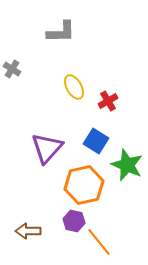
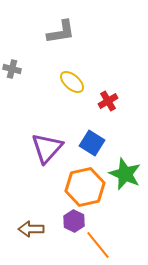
gray L-shape: rotated 8 degrees counterclockwise
gray cross: rotated 18 degrees counterclockwise
yellow ellipse: moved 2 px left, 5 px up; rotated 20 degrees counterclockwise
blue square: moved 4 px left, 2 px down
green star: moved 2 px left, 9 px down
orange hexagon: moved 1 px right, 2 px down
purple hexagon: rotated 15 degrees clockwise
brown arrow: moved 3 px right, 2 px up
orange line: moved 1 px left, 3 px down
